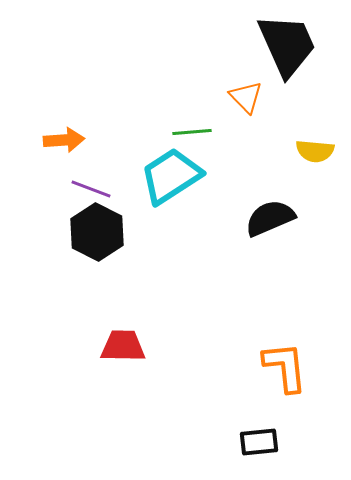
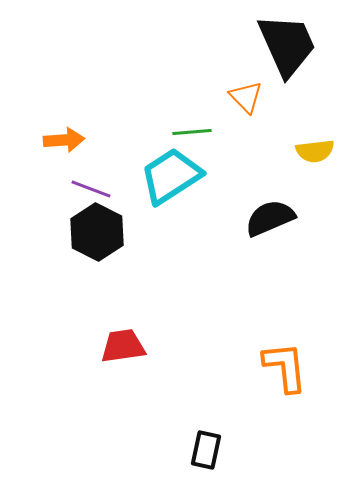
yellow semicircle: rotated 12 degrees counterclockwise
red trapezoid: rotated 9 degrees counterclockwise
black rectangle: moved 53 px left, 8 px down; rotated 72 degrees counterclockwise
